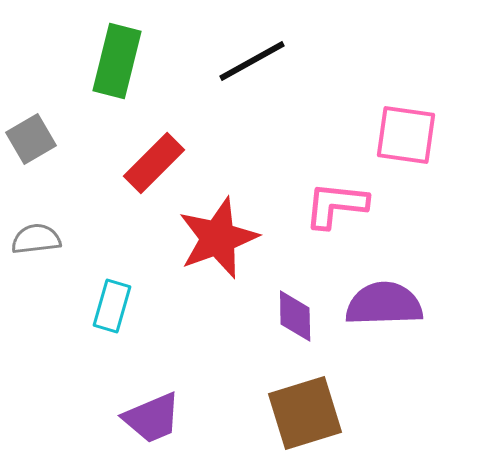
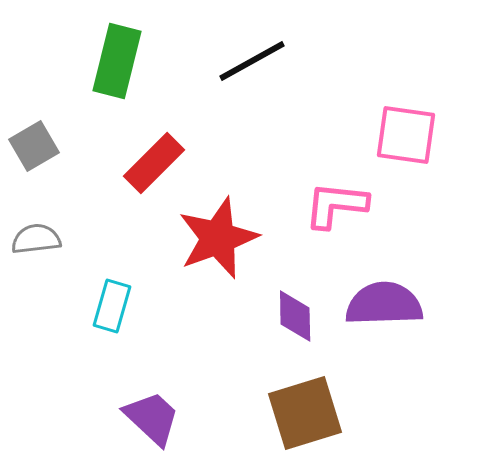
gray square: moved 3 px right, 7 px down
purple trapezoid: rotated 114 degrees counterclockwise
